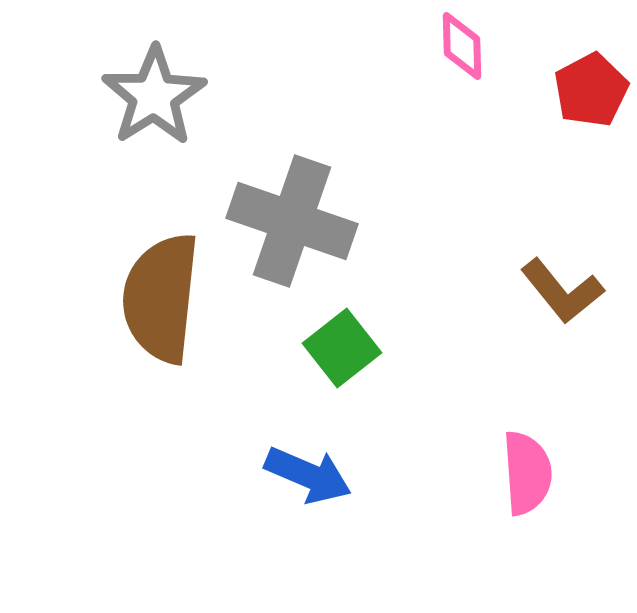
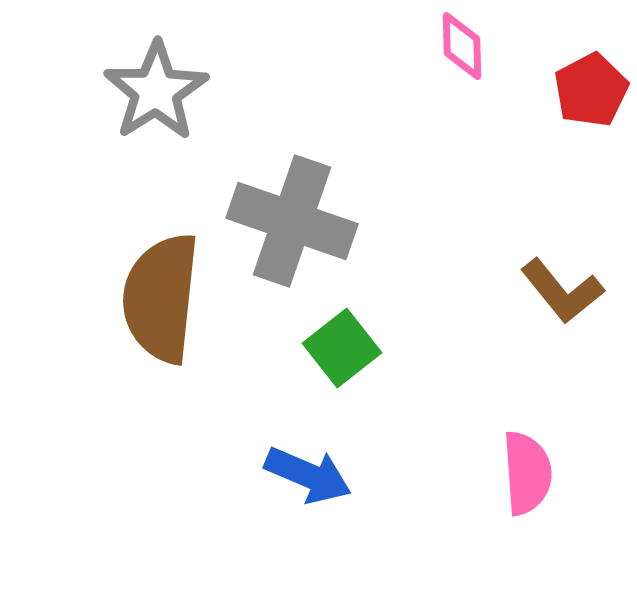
gray star: moved 2 px right, 5 px up
